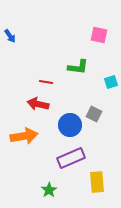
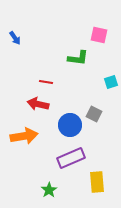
blue arrow: moved 5 px right, 2 px down
green L-shape: moved 9 px up
